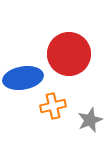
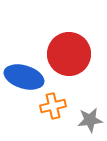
blue ellipse: moved 1 px right, 1 px up; rotated 27 degrees clockwise
gray star: rotated 15 degrees clockwise
